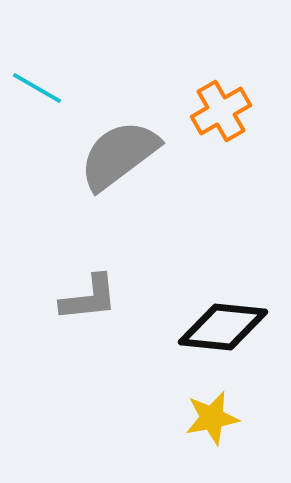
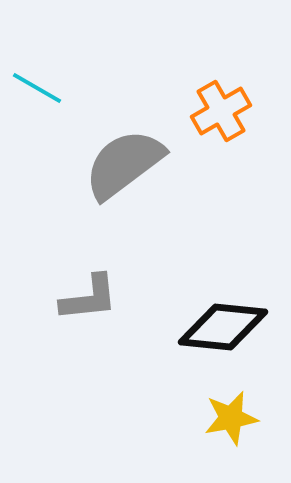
gray semicircle: moved 5 px right, 9 px down
yellow star: moved 19 px right
